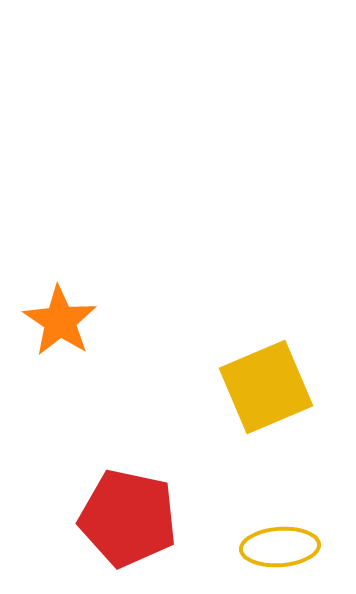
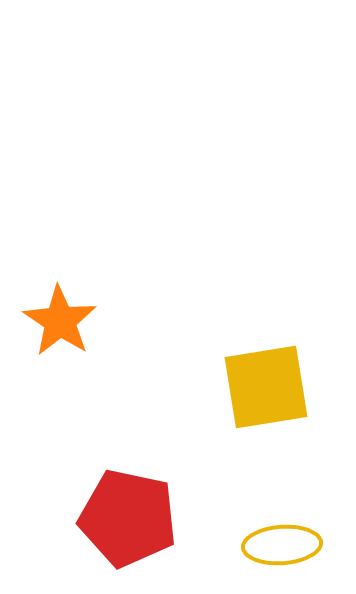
yellow square: rotated 14 degrees clockwise
yellow ellipse: moved 2 px right, 2 px up
